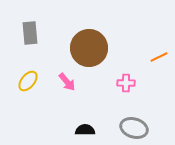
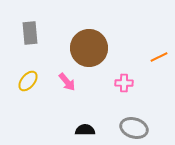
pink cross: moved 2 px left
